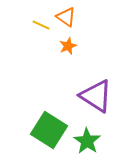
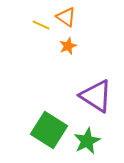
green star: rotated 12 degrees clockwise
